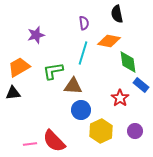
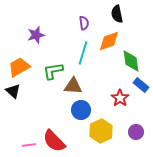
orange diamond: rotated 30 degrees counterclockwise
green diamond: moved 3 px right, 1 px up
black triangle: moved 2 px up; rotated 49 degrees clockwise
purple circle: moved 1 px right, 1 px down
pink line: moved 1 px left, 1 px down
